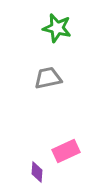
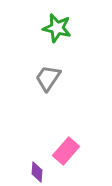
gray trapezoid: rotated 44 degrees counterclockwise
pink rectangle: rotated 24 degrees counterclockwise
